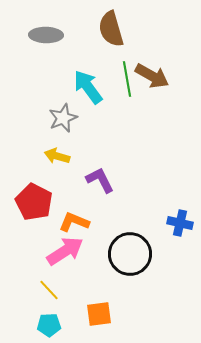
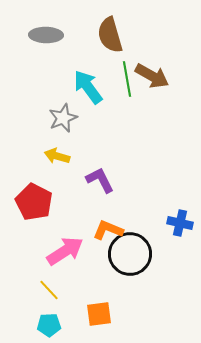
brown semicircle: moved 1 px left, 6 px down
orange L-shape: moved 34 px right, 8 px down
